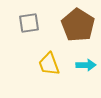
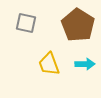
gray square: moved 3 px left; rotated 20 degrees clockwise
cyan arrow: moved 1 px left, 1 px up
